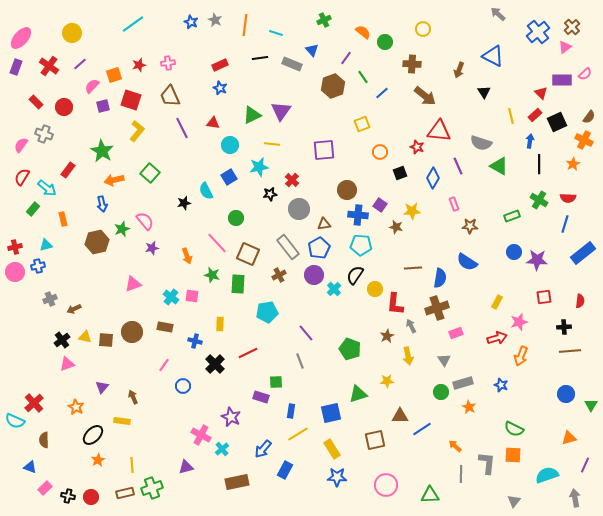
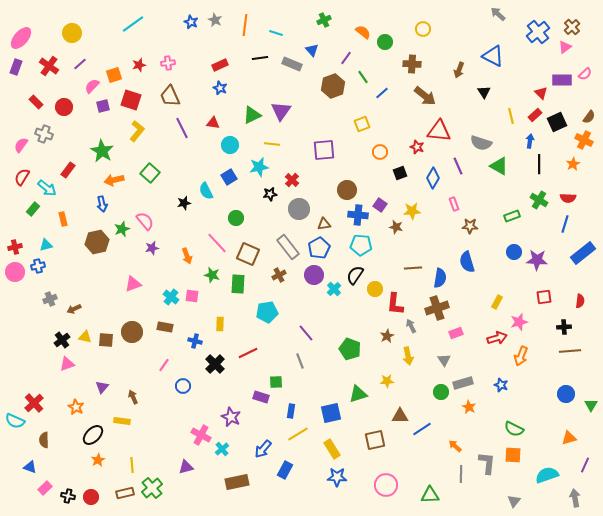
blue semicircle at (467, 262): rotated 40 degrees clockwise
green cross at (152, 488): rotated 20 degrees counterclockwise
